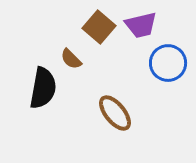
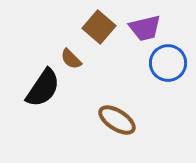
purple trapezoid: moved 4 px right, 3 px down
black semicircle: rotated 24 degrees clockwise
brown ellipse: moved 2 px right, 7 px down; rotated 18 degrees counterclockwise
